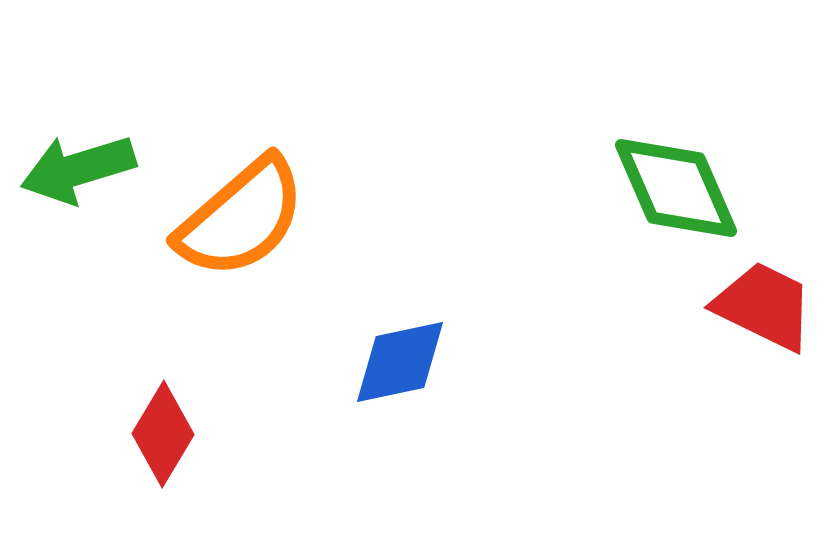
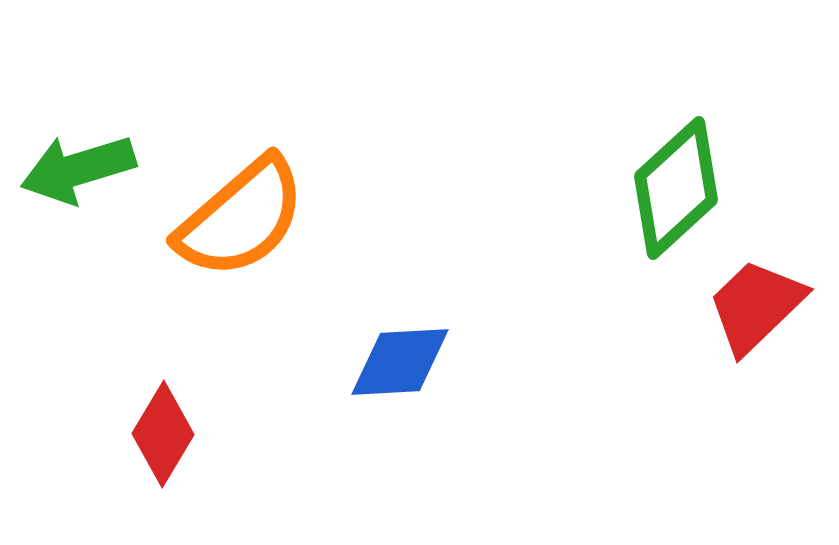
green diamond: rotated 71 degrees clockwise
red trapezoid: moved 8 px left; rotated 70 degrees counterclockwise
blue diamond: rotated 9 degrees clockwise
